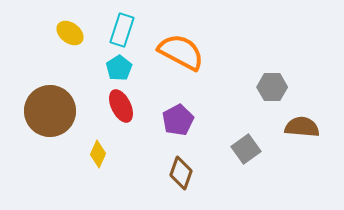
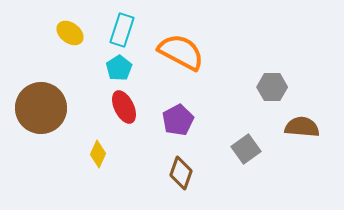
red ellipse: moved 3 px right, 1 px down
brown circle: moved 9 px left, 3 px up
